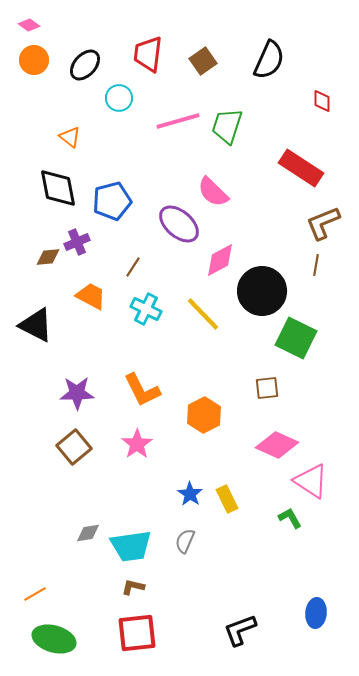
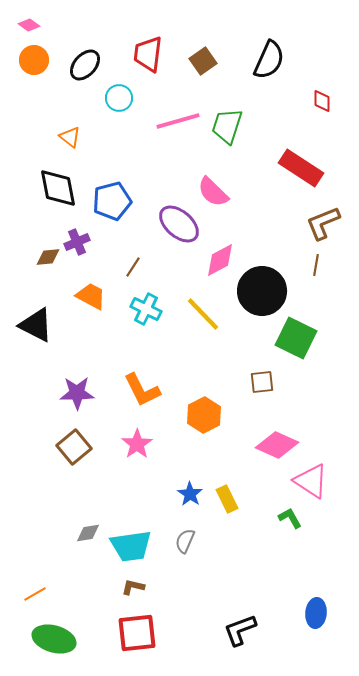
brown square at (267, 388): moved 5 px left, 6 px up
